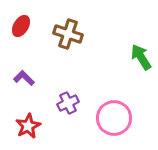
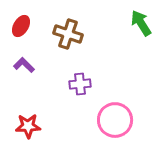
green arrow: moved 34 px up
purple L-shape: moved 13 px up
purple cross: moved 12 px right, 19 px up; rotated 20 degrees clockwise
pink circle: moved 1 px right, 2 px down
red star: rotated 25 degrees clockwise
